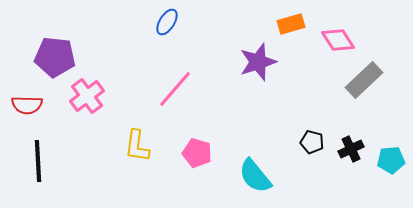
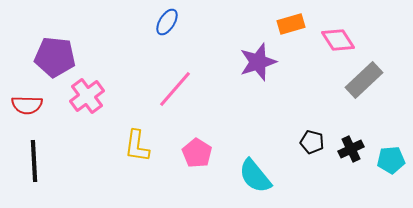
pink pentagon: rotated 16 degrees clockwise
black line: moved 4 px left
